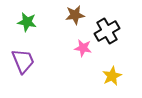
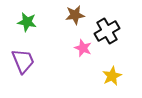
pink star: rotated 12 degrees clockwise
